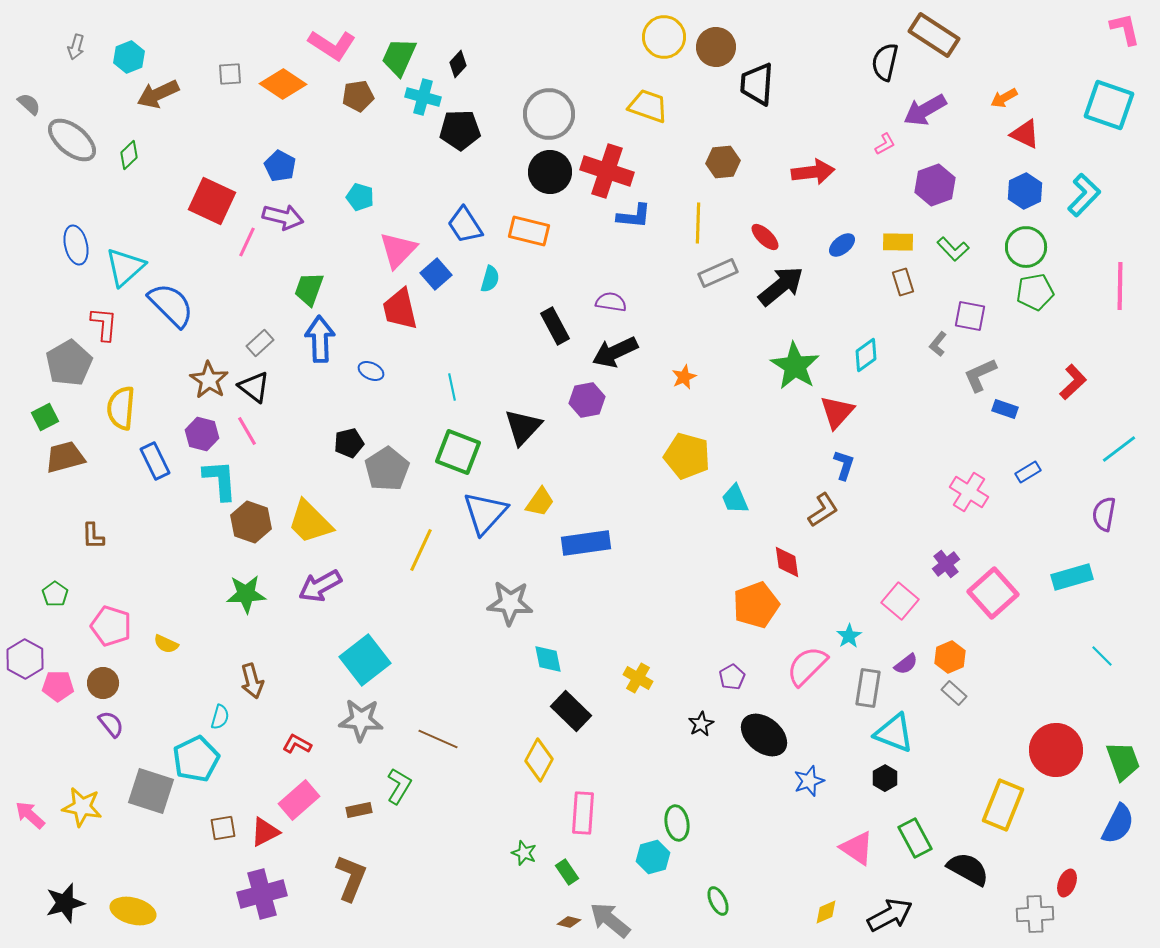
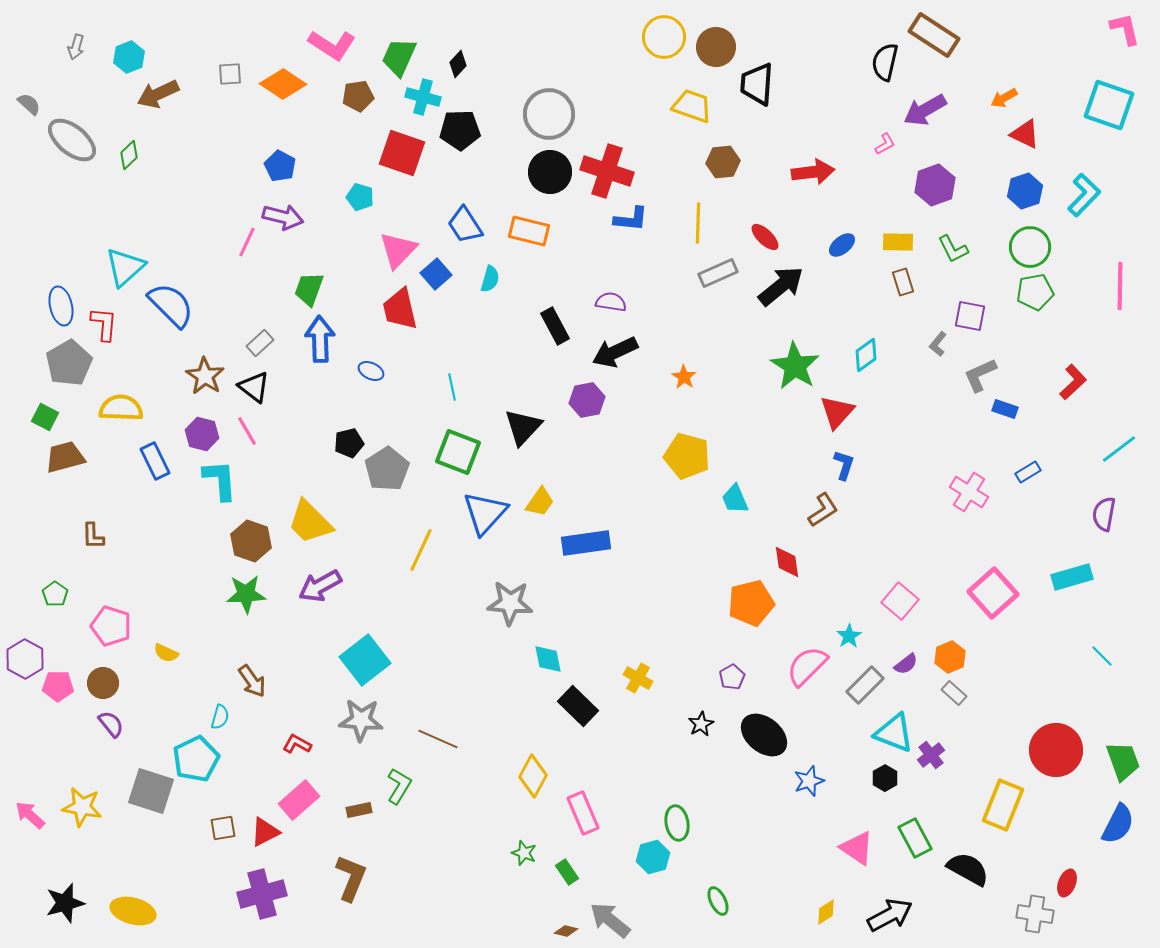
yellow trapezoid at (648, 106): moved 44 px right
blue hexagon at (1025, 191): rotated 8 degrees clockwise
red square at (212, 201): moved 190 px right, 48 px up; rotated 6 degrees counterclockwise
blue L-shape at (634, 216): moved 3 px left, 3 px down
blue ellipse at (76, 245): moved 15 px left, 61 px down
green circle at (1026, 247): moved 4 px right
green L-shape at (953, 249): rotated 16 degrees clockwise
orange star at (684, 377): rotated 15 degrees counterclockwise
brown star at (209, 380): moved 4 px left, 4 px up
yellow semicircle at (121, 408): rotated 87 degrees clockwise
green square at (45, 417): rotated 36 degrees counterclockwise
brown hexagon at (251, 522): moved 19 px down
purple cross at (946, 564): moved 15 px left, 191 px down
orange pentagon at (756, 605): moved 5 px left, 2 px up; rotated 6 degrees clockwise
yellow semicircle at (166, 644): moved 9 px down
brown arrow at (252, 681): rotated 20 degrees counterclockwise
gray rectangle at (868, 688): moved 3 px left, 3 px up; rotated 36 degrees clockwise
black rectangle at (571, 711): moved 7 px right, 5 px up
yellow diamond at (539, 760): moved 6 px left, 16 px down
pink rectangle at (583, 813): rotated 27 degrees counterclockwise
yellow diamond at (826, 912): rotated 8 degrees counterclockwise
gray cross at (1035, 914): rotated 12 degrees clockwise
brown diamond at (569, 922): moved 3 px left, 9 px down
